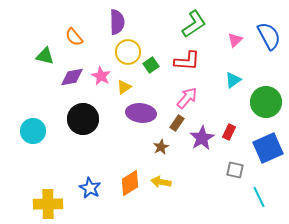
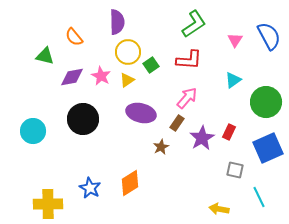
pink triangle: rotated 14 degrees counterclockwise
red L-shape: moved 2 px right, 1 px up
yellow triangle: moved 3 px right, 7 px up
purple ellipse: rotated 8 degrees clockwise
yellow arrow: moved 58 px right, 27 px down
